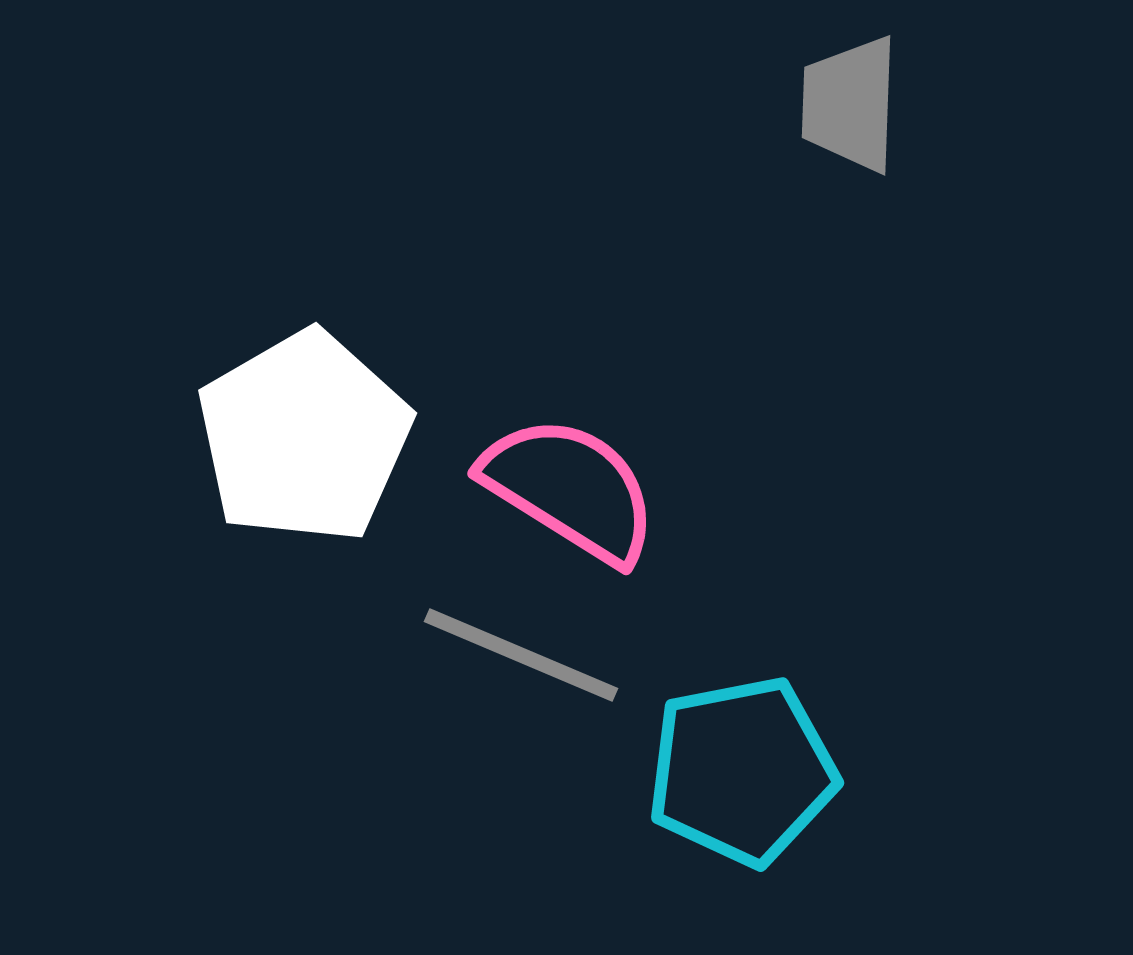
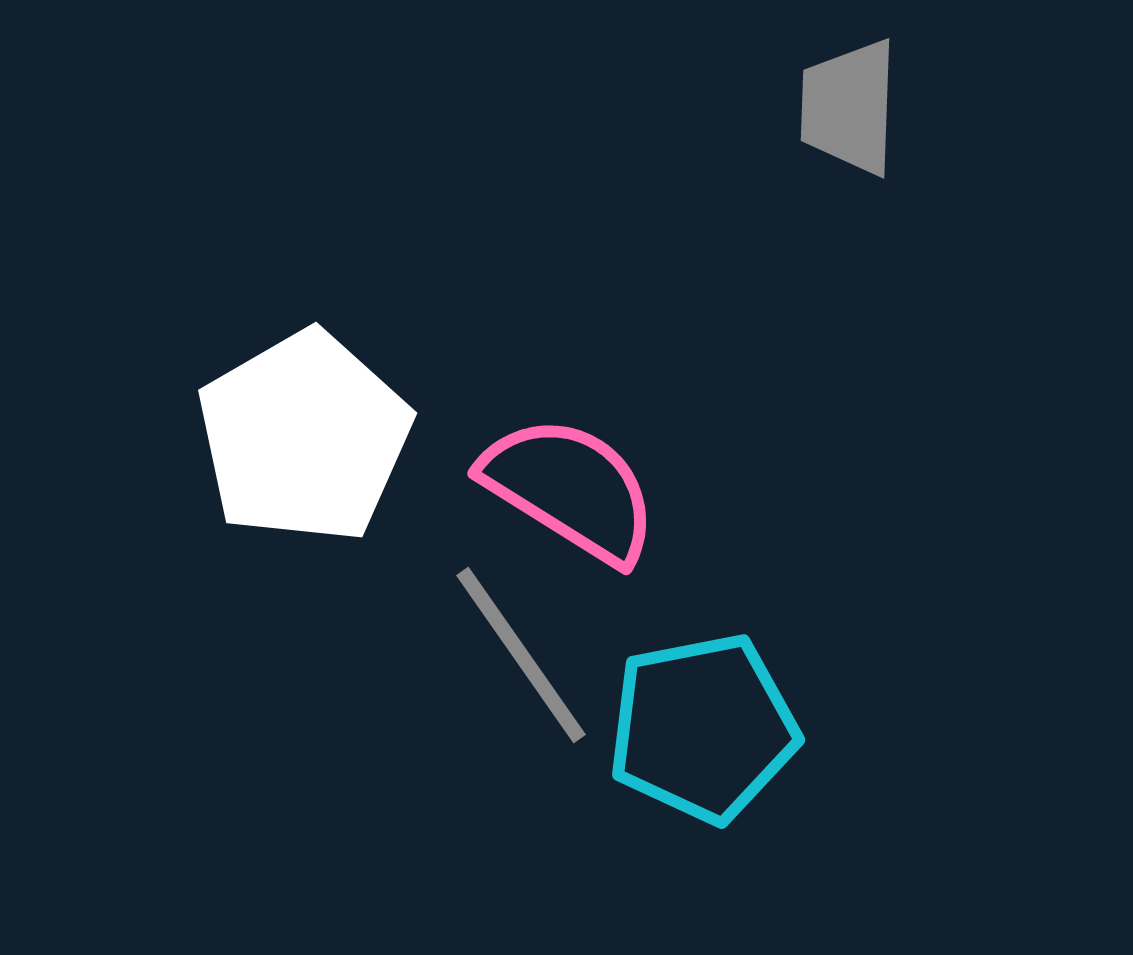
gray trapezoid: moved 1 px left, 3 px down
gray line: rotated 32 degrees clockwise
cyan pentagon: moved 39 px left, 43 px up
